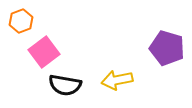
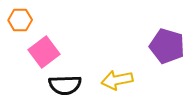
orange hexagon: moved 1 px left, 1 px up; rotated 20 degrees clockwise
purple pentagon: moved 2 px up
black semicircle: rotated 12 degrees counterclockwise
